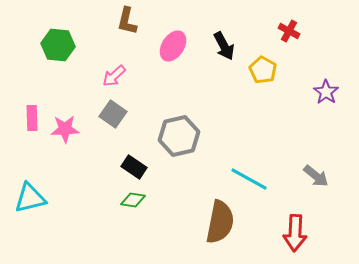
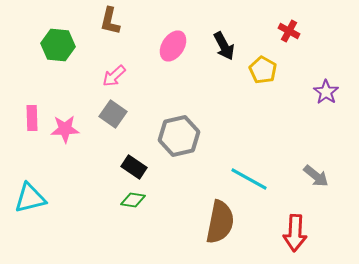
brown L-shape: moved 17 px left
